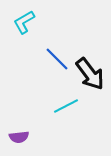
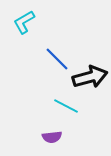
black arrow: moved 3 px down; rotated 68 degrees counterclockwise
cyan line: rotated 55 degrees clockwise
purple semicircle: moved 33 px right
